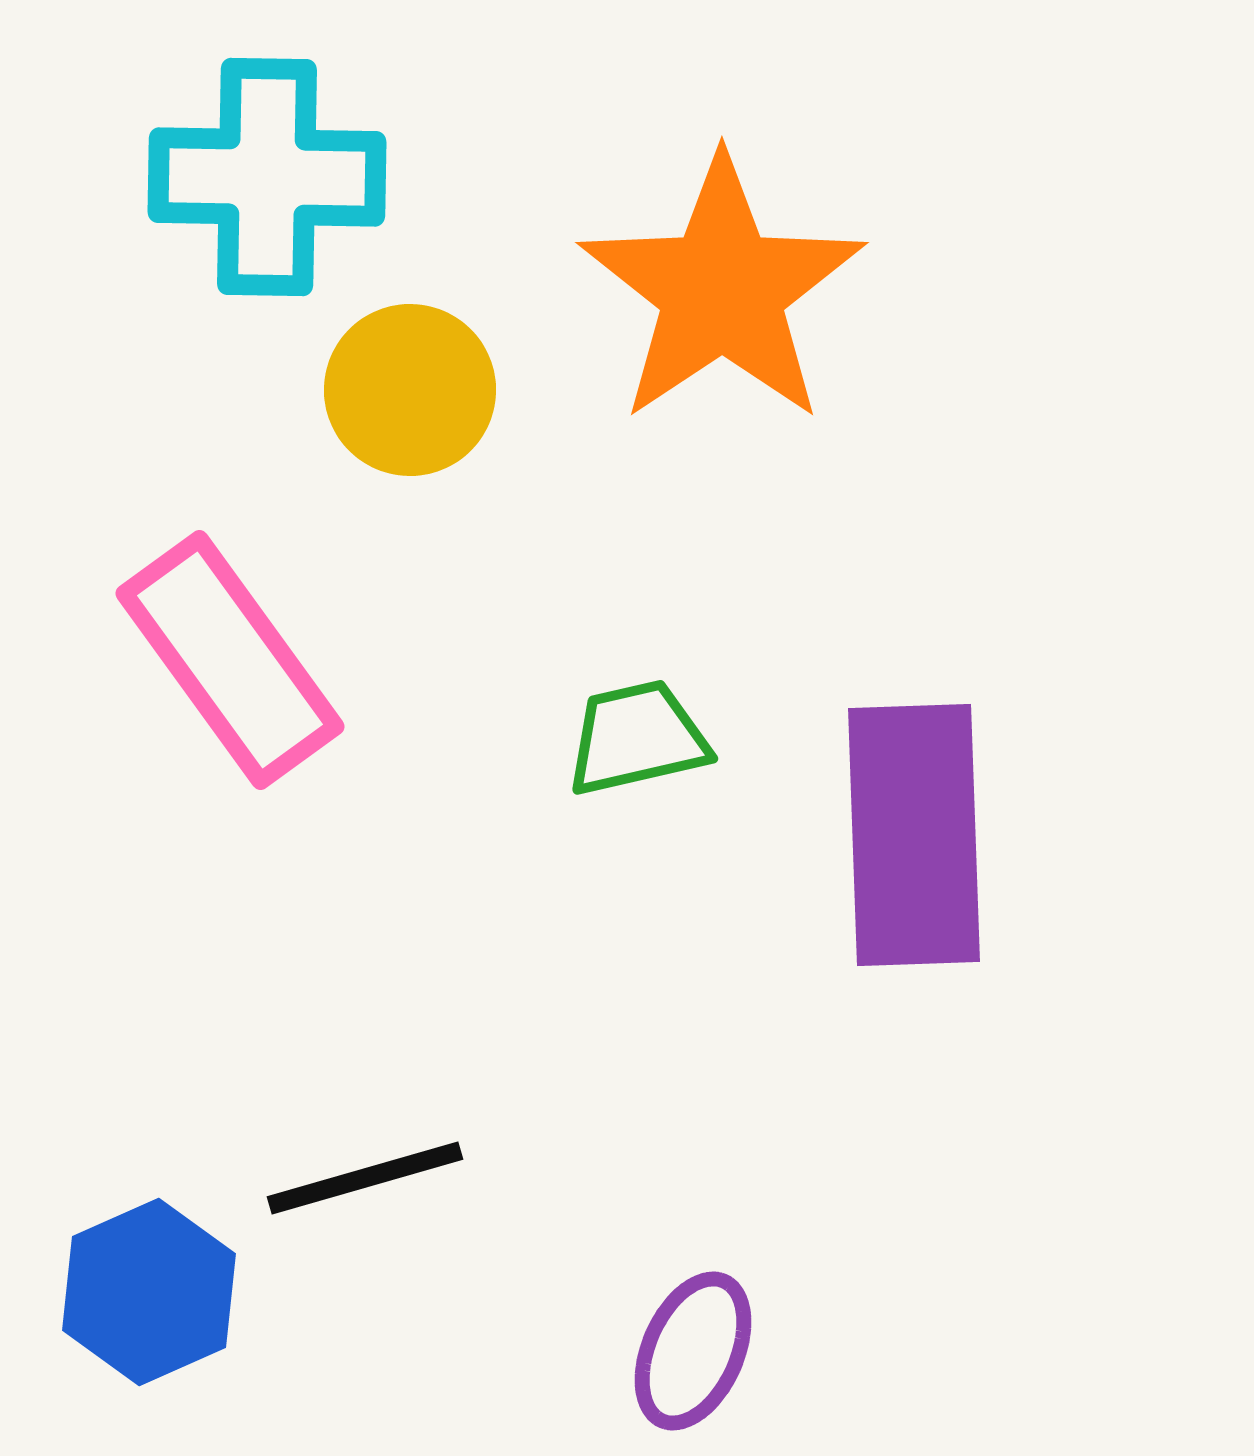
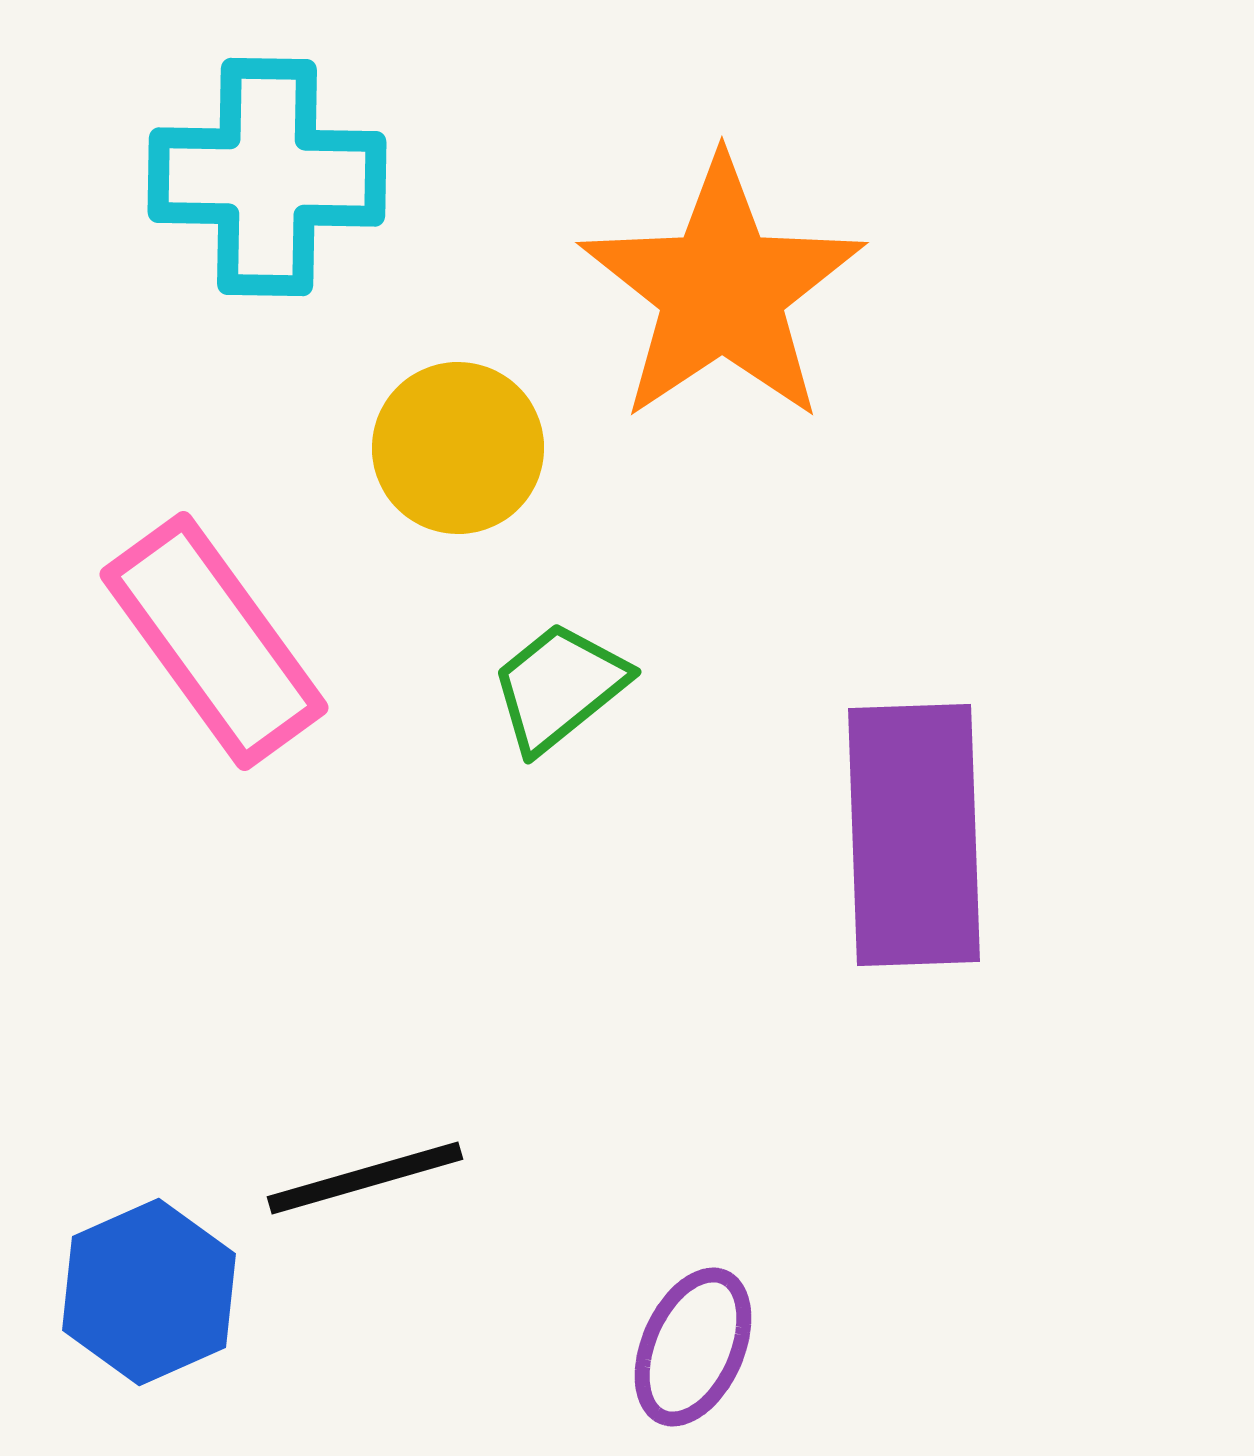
yellow circle: moved 48 px right, 58 px down
pink rectangle: moved 16 px left, 19 px up
green trapezoid: moved 78 px left, 51 px up; rotated 26 degrees counterclockwise
purple ellipse: moved 4 px up
